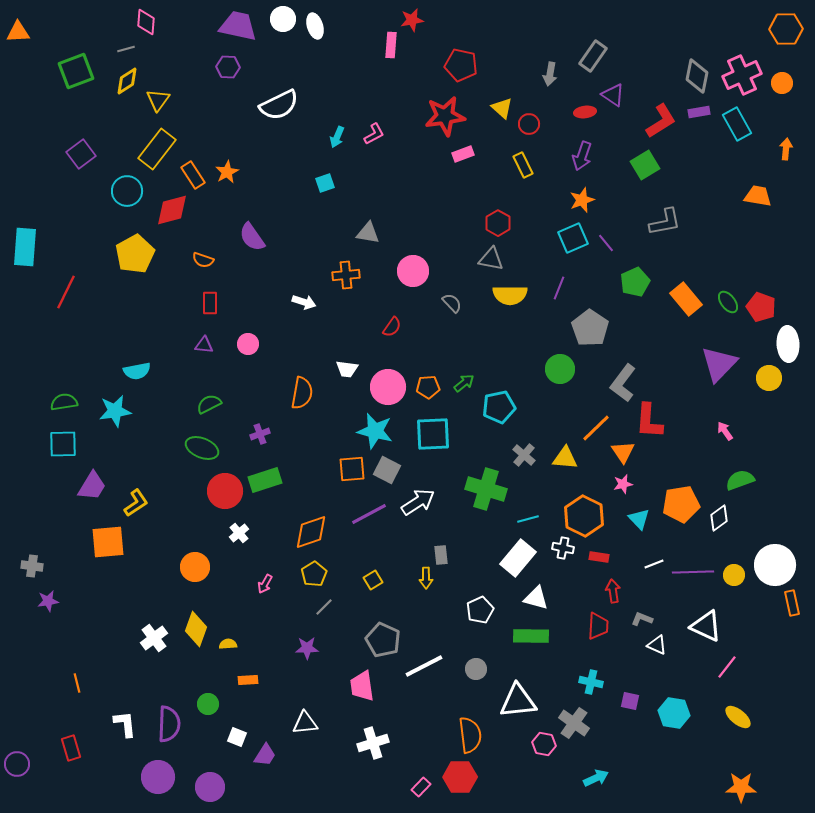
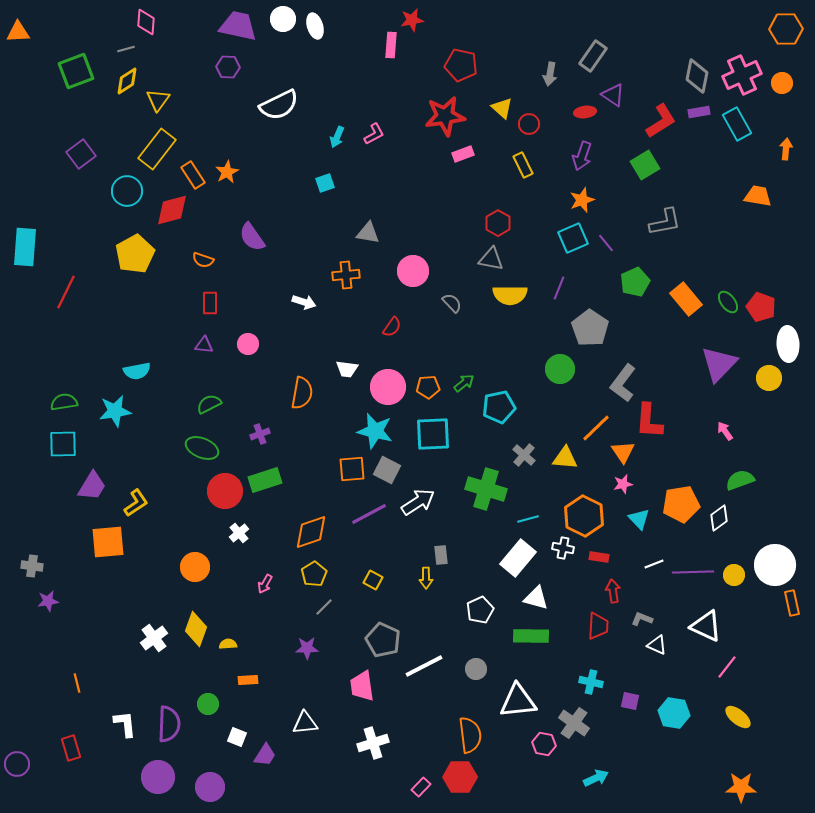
yellow square at (373, 580): rotated 30 degrees counterclockwise
